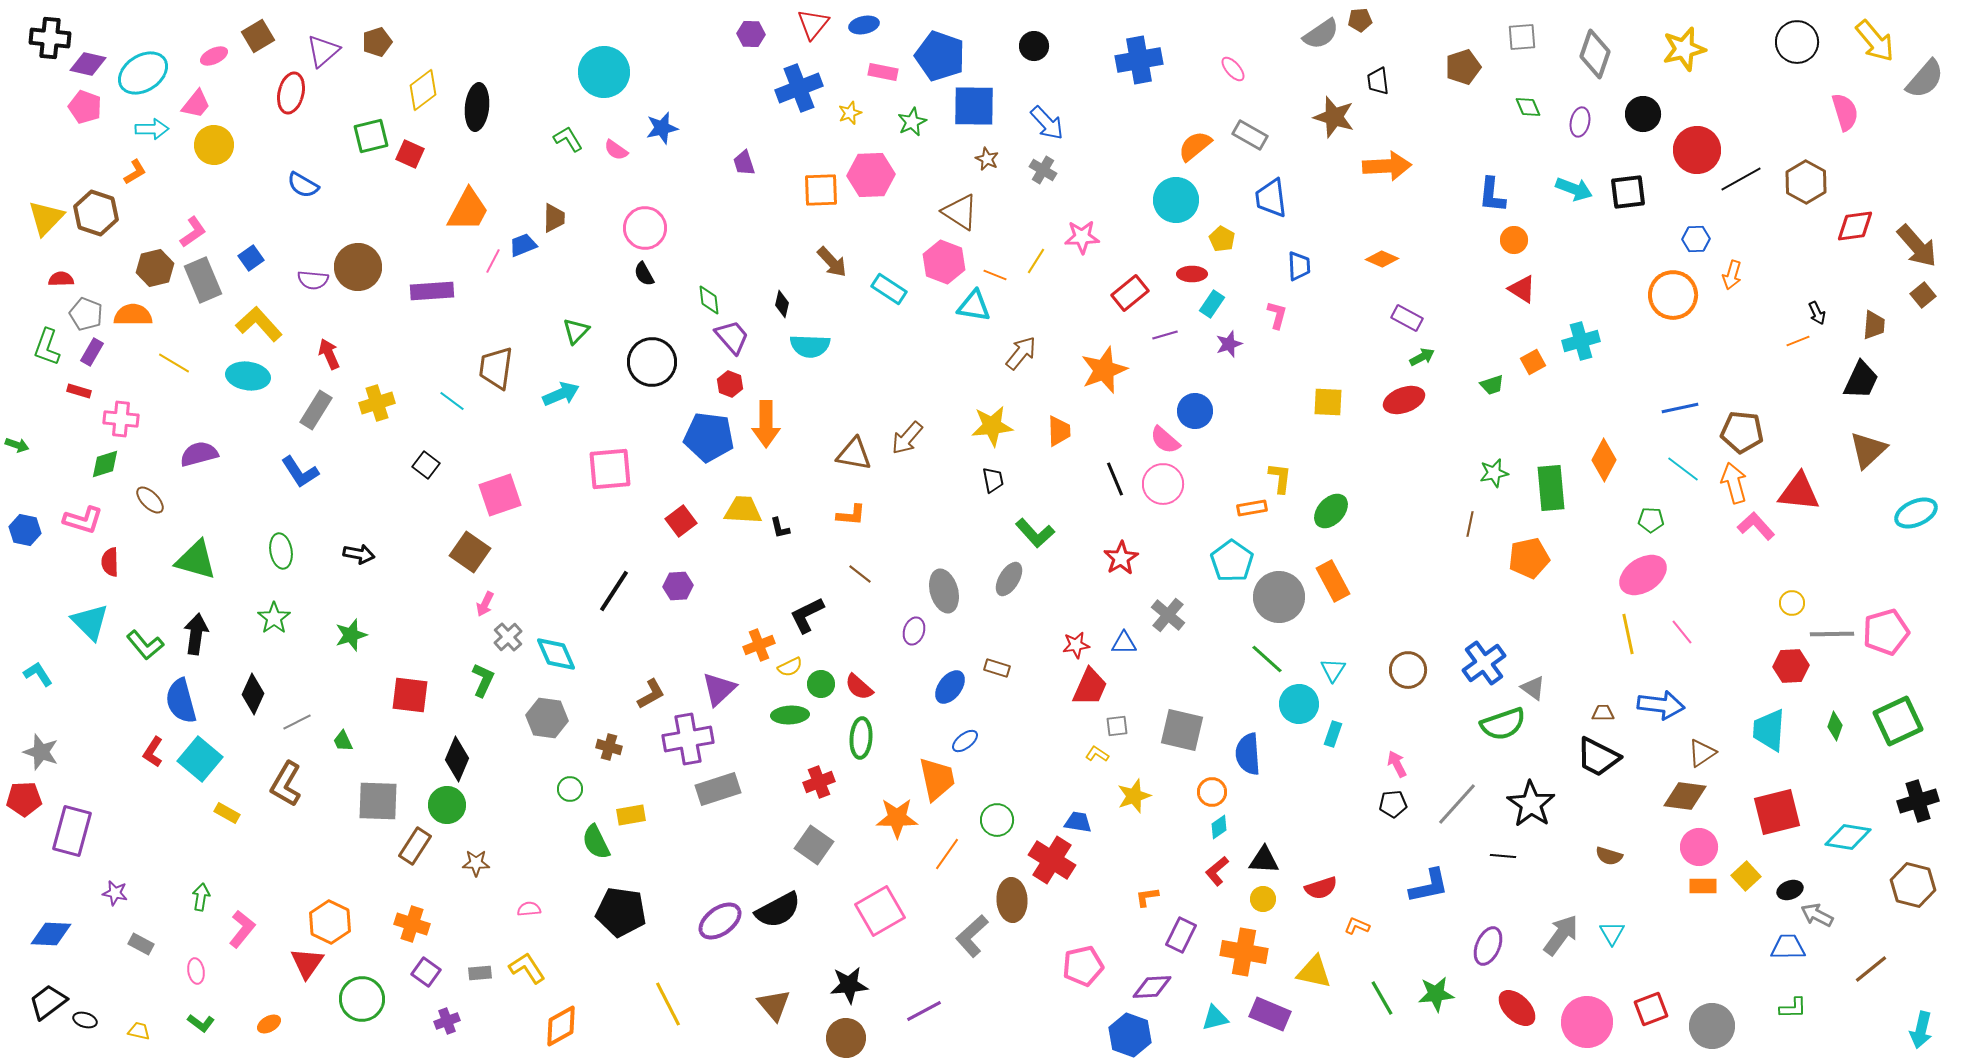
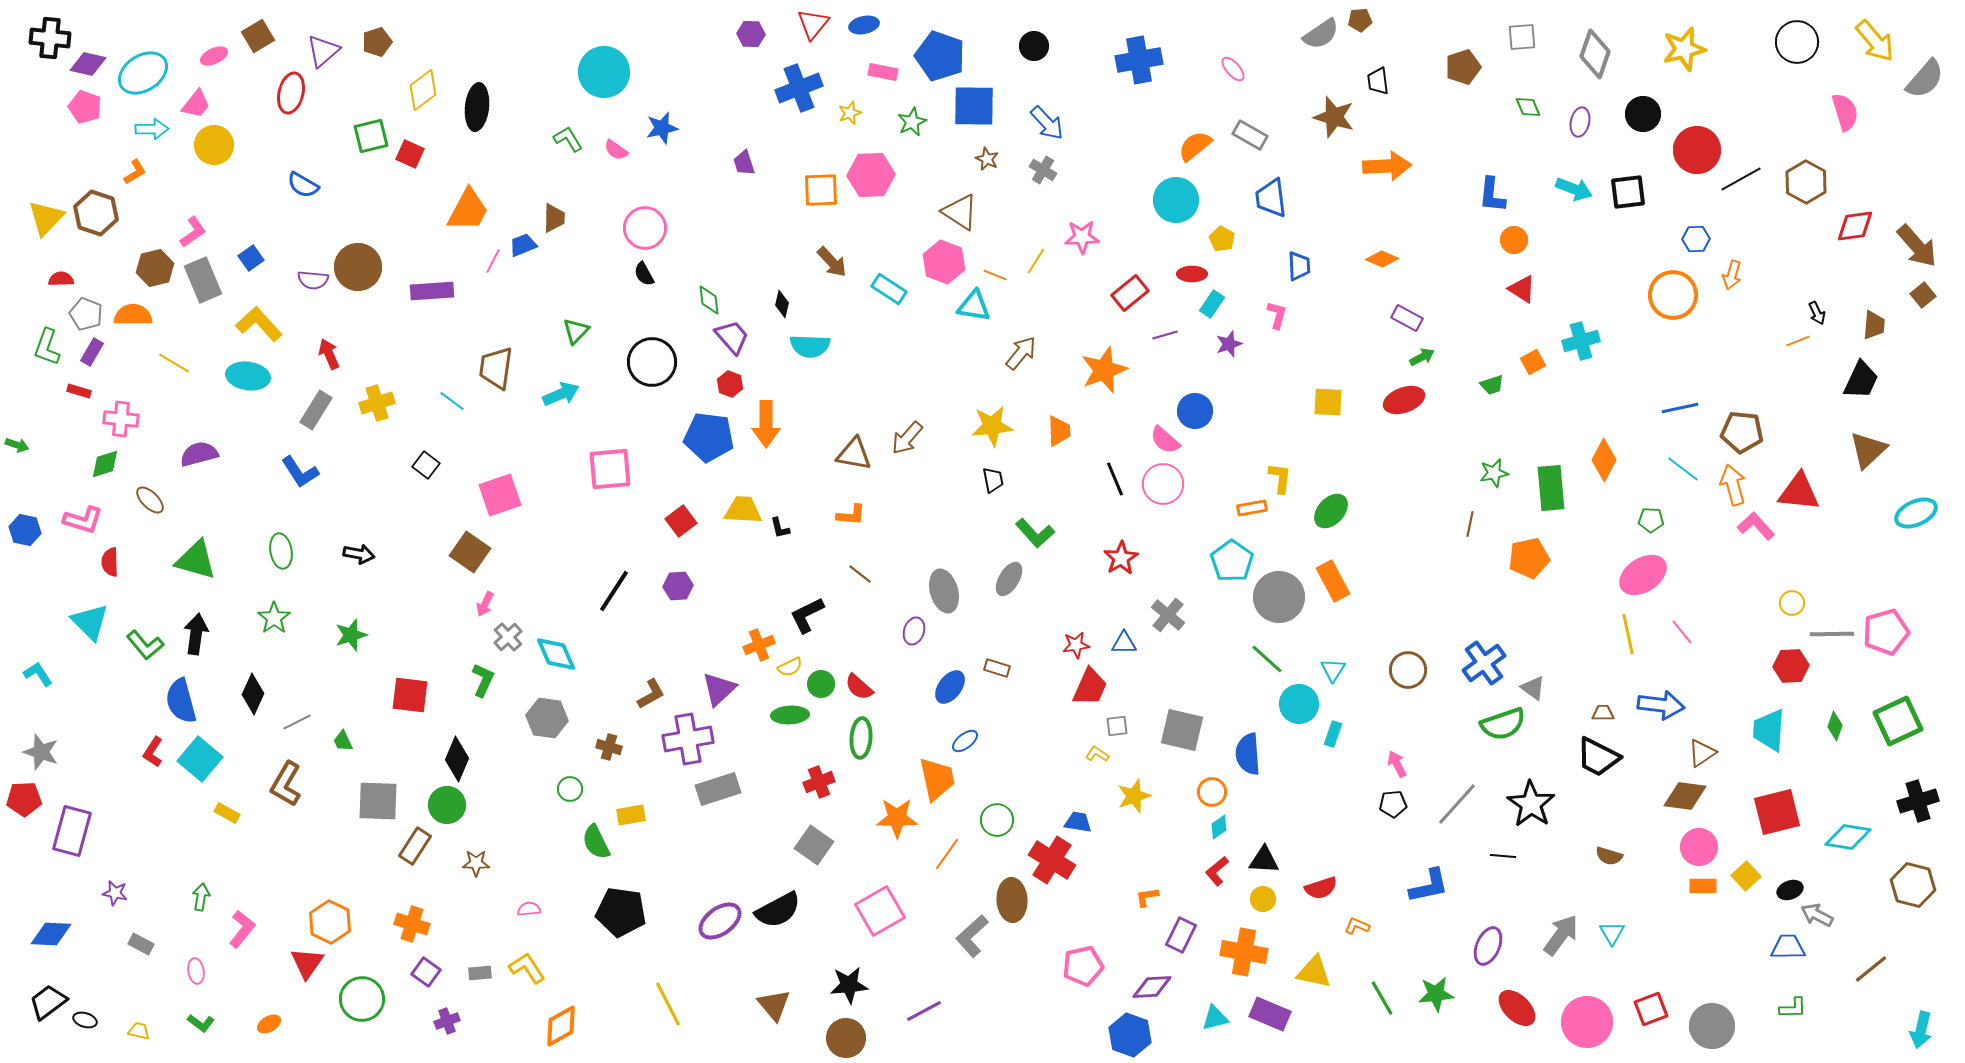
orange arrow at (1734, 483): moved 1 px left, 2 px down
